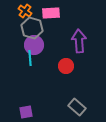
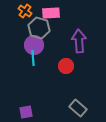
gray hexagon: moved 7 px right
cyan line: moved 3 px right
gray rectangle: moved 1 px right, 1 px down
